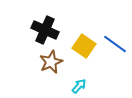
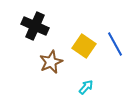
black cross: moved 10 px left, 4 px up
blue line: rotated 25 degrees clockwise
cyan arrow: moved 7 px right, 1 px down
